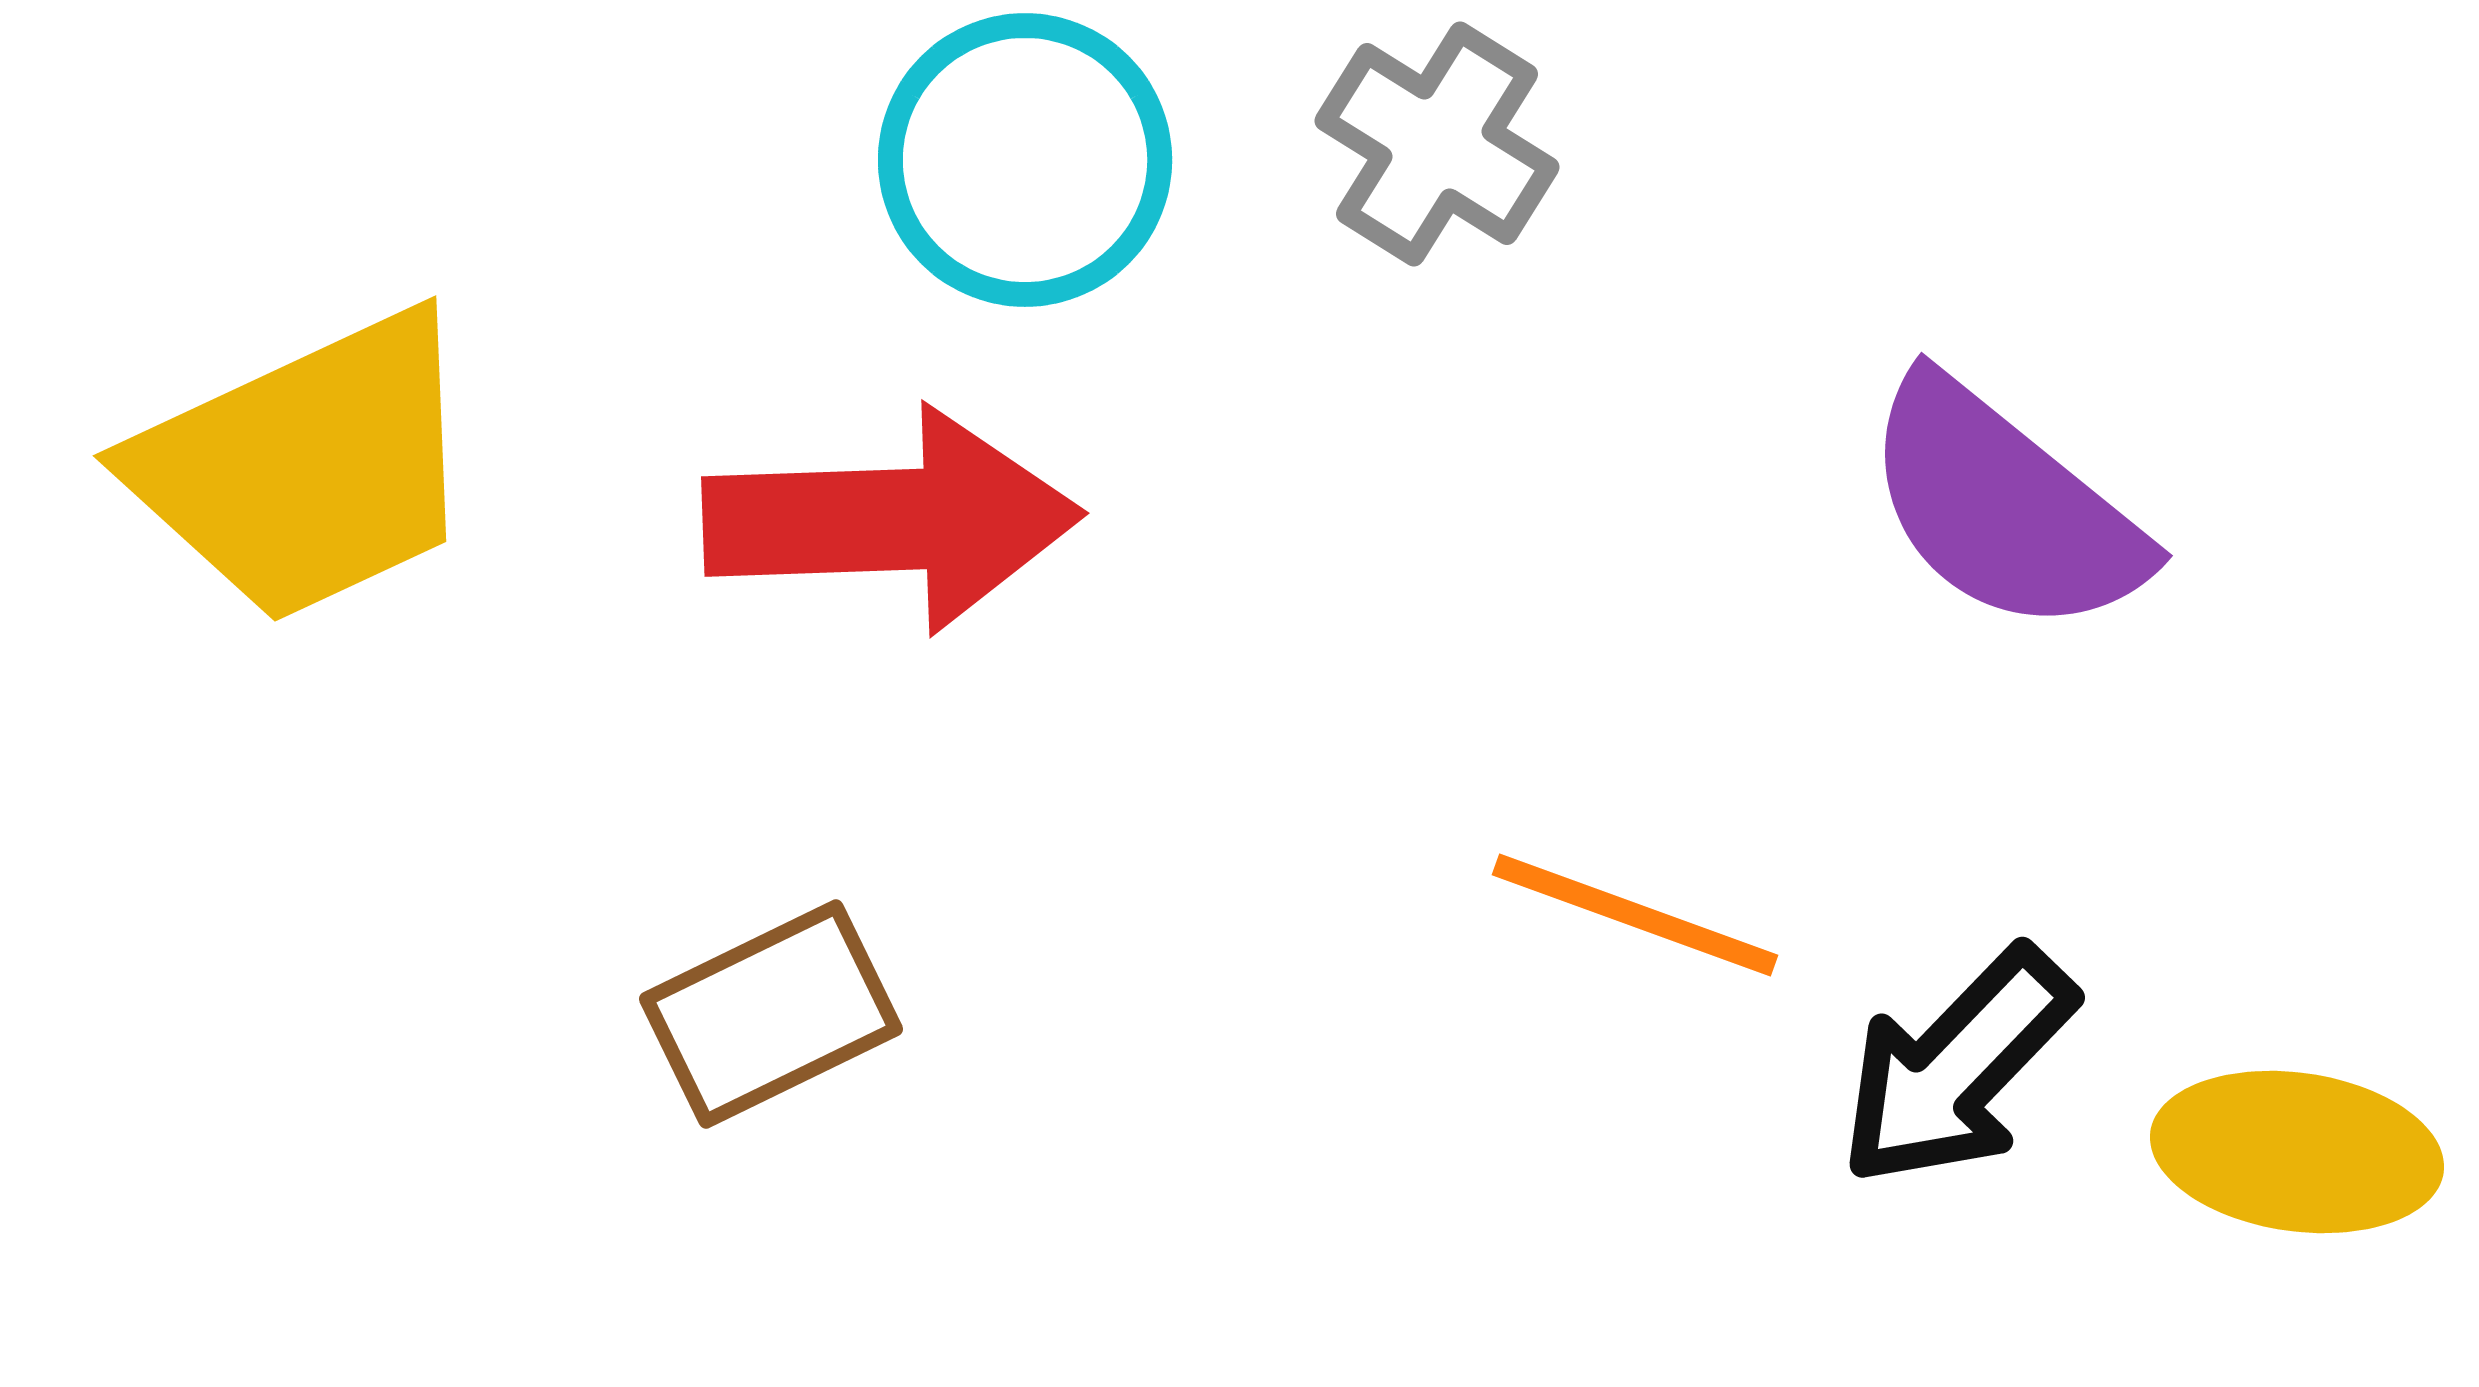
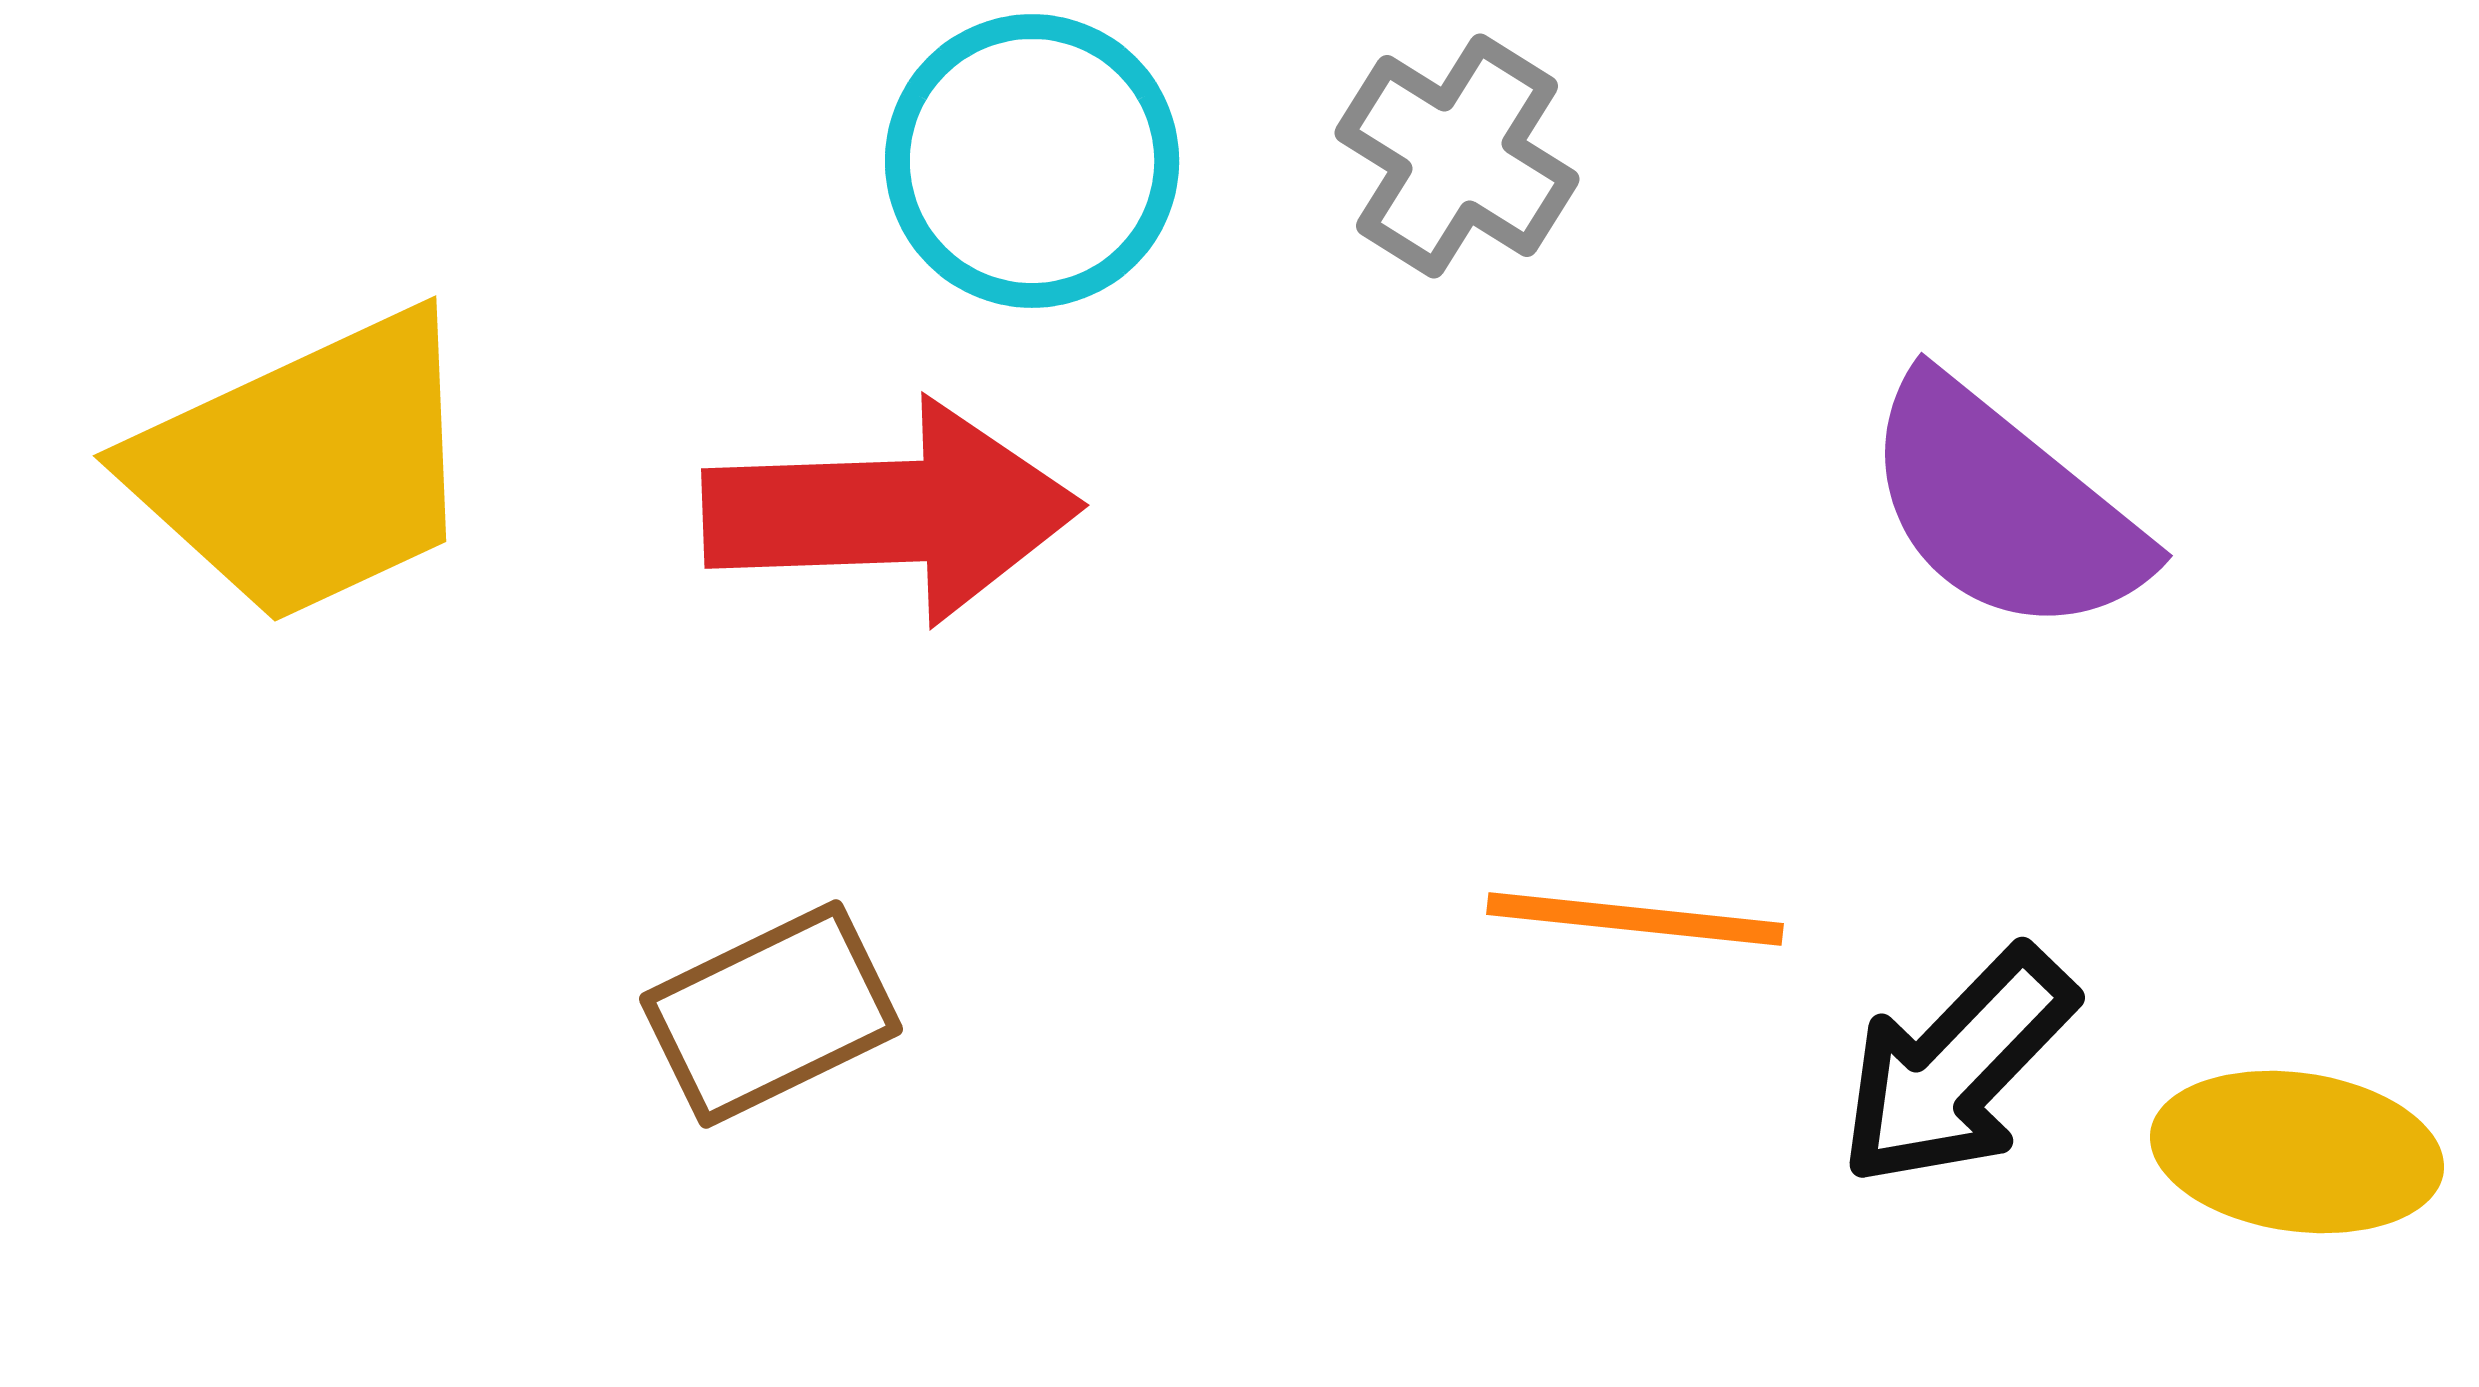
gray cross: moved 20 px right, 12 px down
cyan circle: moved 7 px right, 1 px down
red arrow: moved 8 px up
orange line: moved 4 px down; rotated 14 degrees counterclockwise
